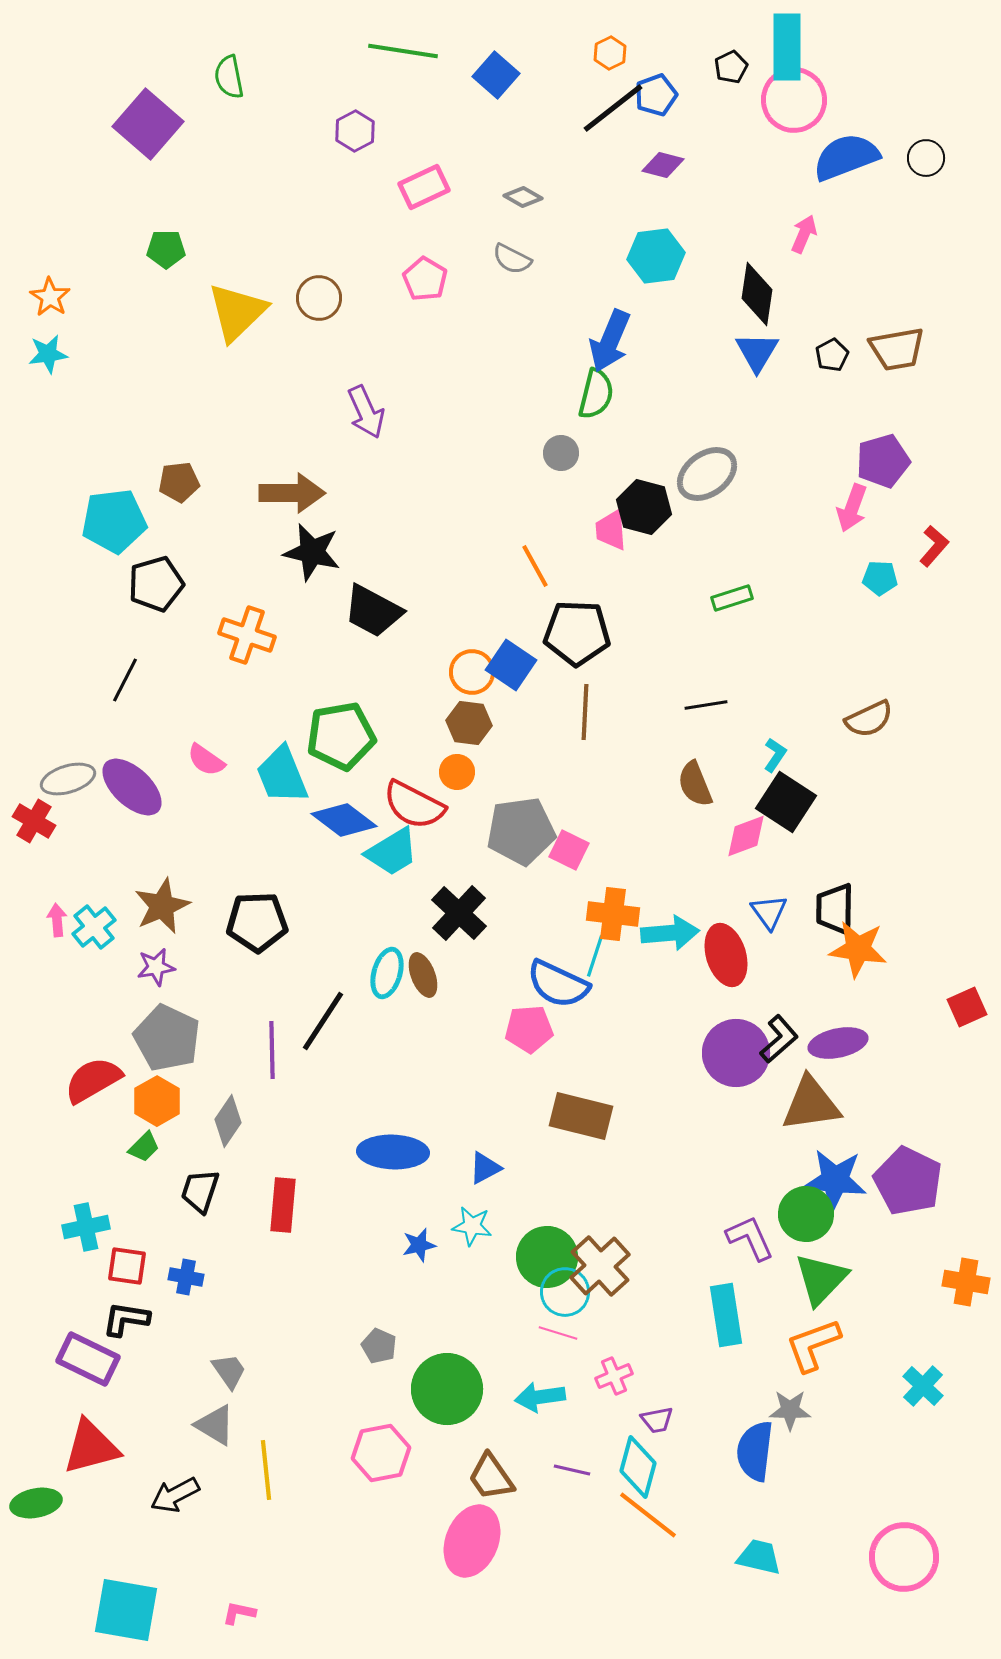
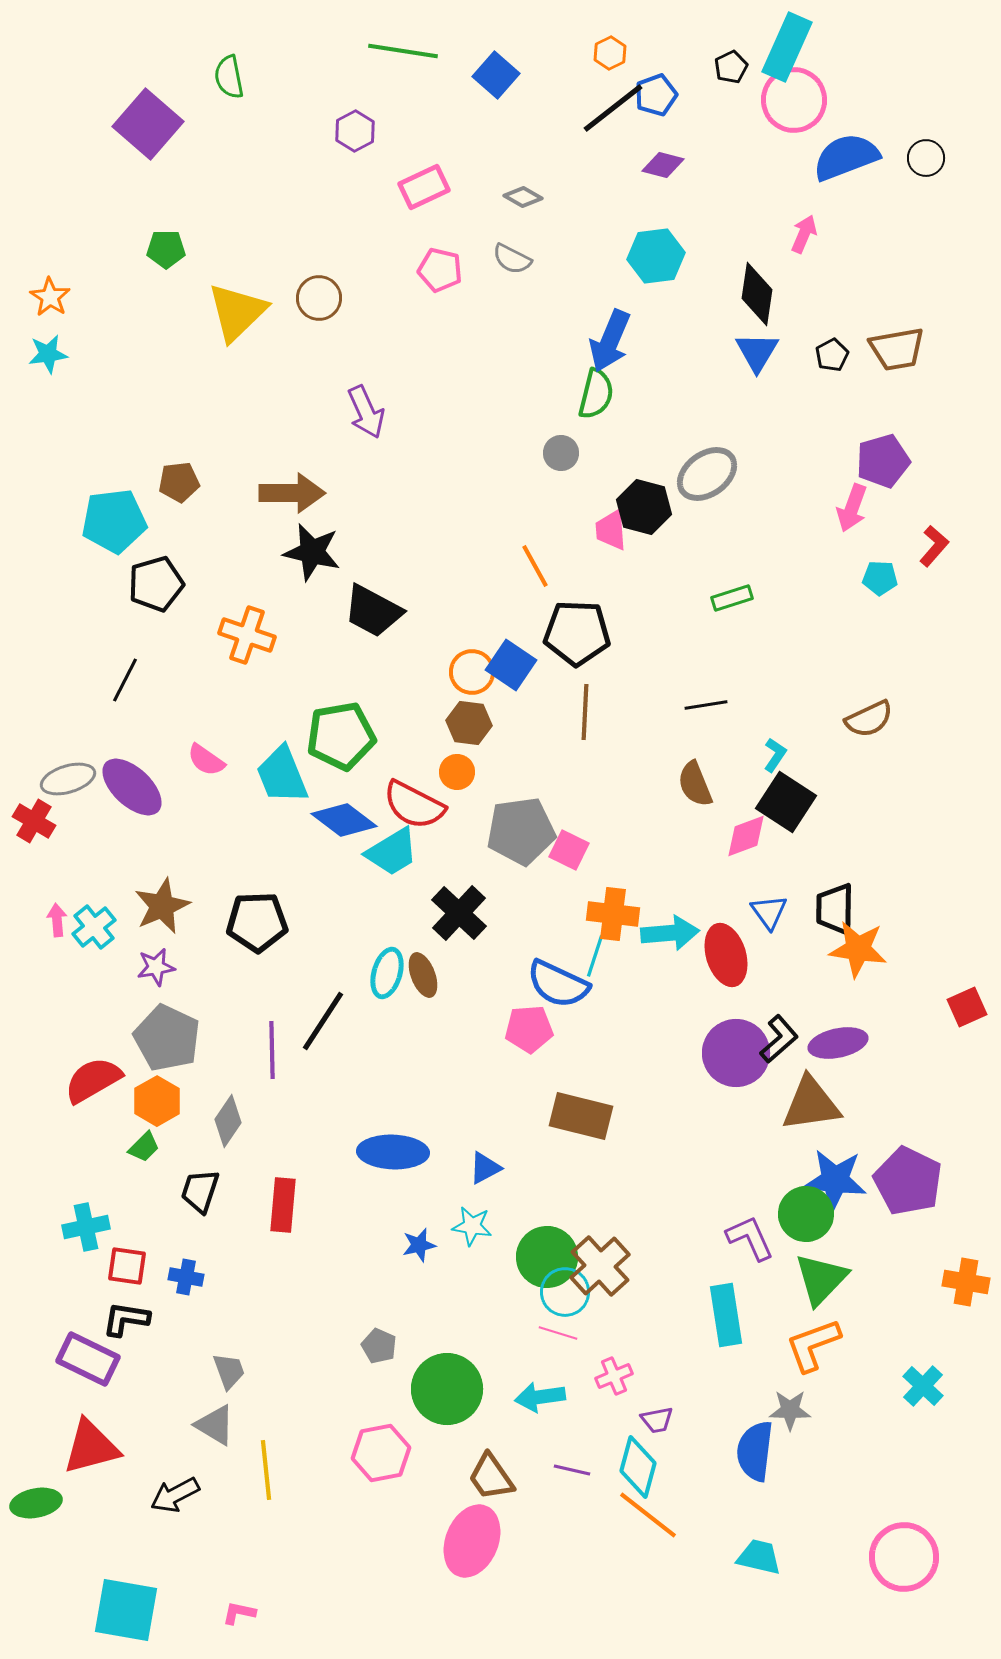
cyan rectangle at (787, 47): rotated 24 degrees clockwise
pink pentagon at (425, 279): moved 15 px right, 9 px up; rotated 18 degrees counterclockwise
gray trapezoid at (229, 1371): rotated 15 degrees clockwise
